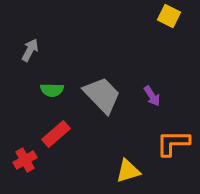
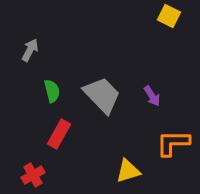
green semicircle: moved 1 px down; rotated 105 degrees counterclockwise
red rectangle: moved 3 px right; rotated 20 degrees counterclockwise
red cross: moved 8 px right, 15 px down
